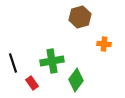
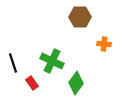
brown hexagon: rotated 15 degrees clockwise
green cross: rotated 35 degrees clockwise
green diamond: moved 3 px down
